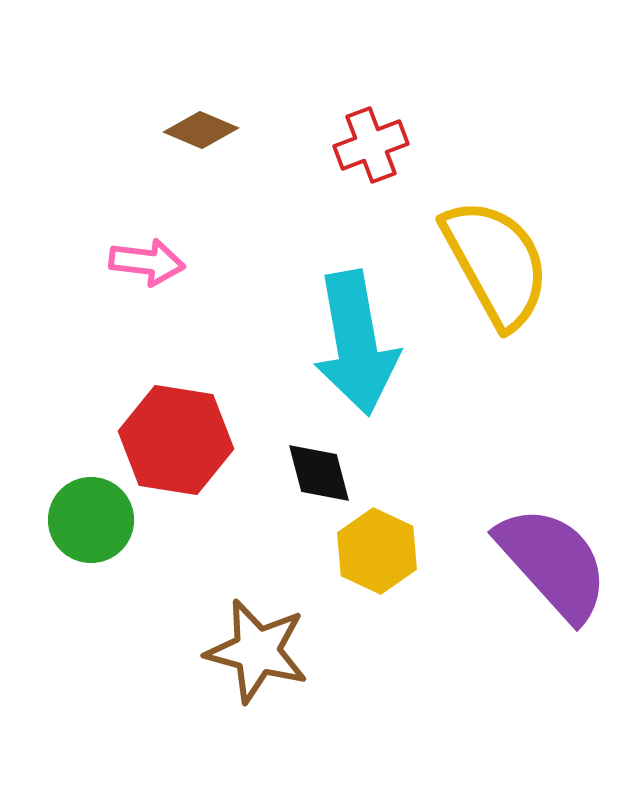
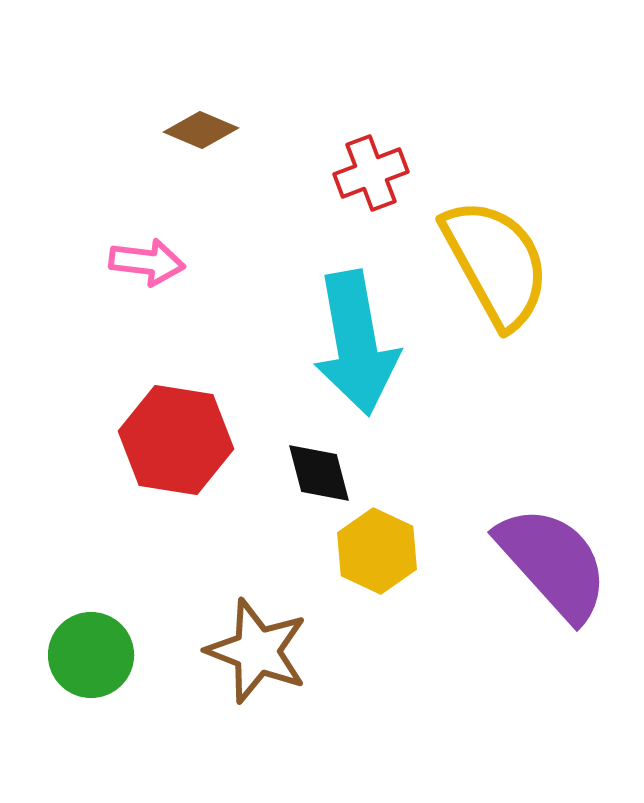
red cross: moved 28 px down
green circle: moved 135 px down
brown star: rotated 6 degrees clockwise
